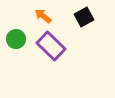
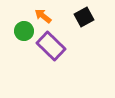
green circle: moved 8 px right, 8 px up
